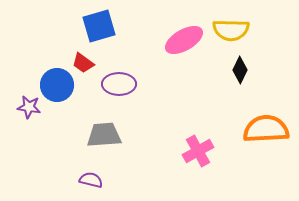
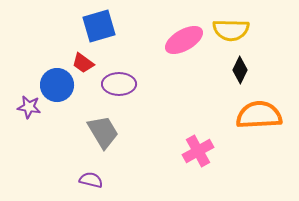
orange semicircle: moved 7 px left, 14 px up
gray trapezoid: moved 1 px left, 3 px up; rotated 63 degrees clockwise
